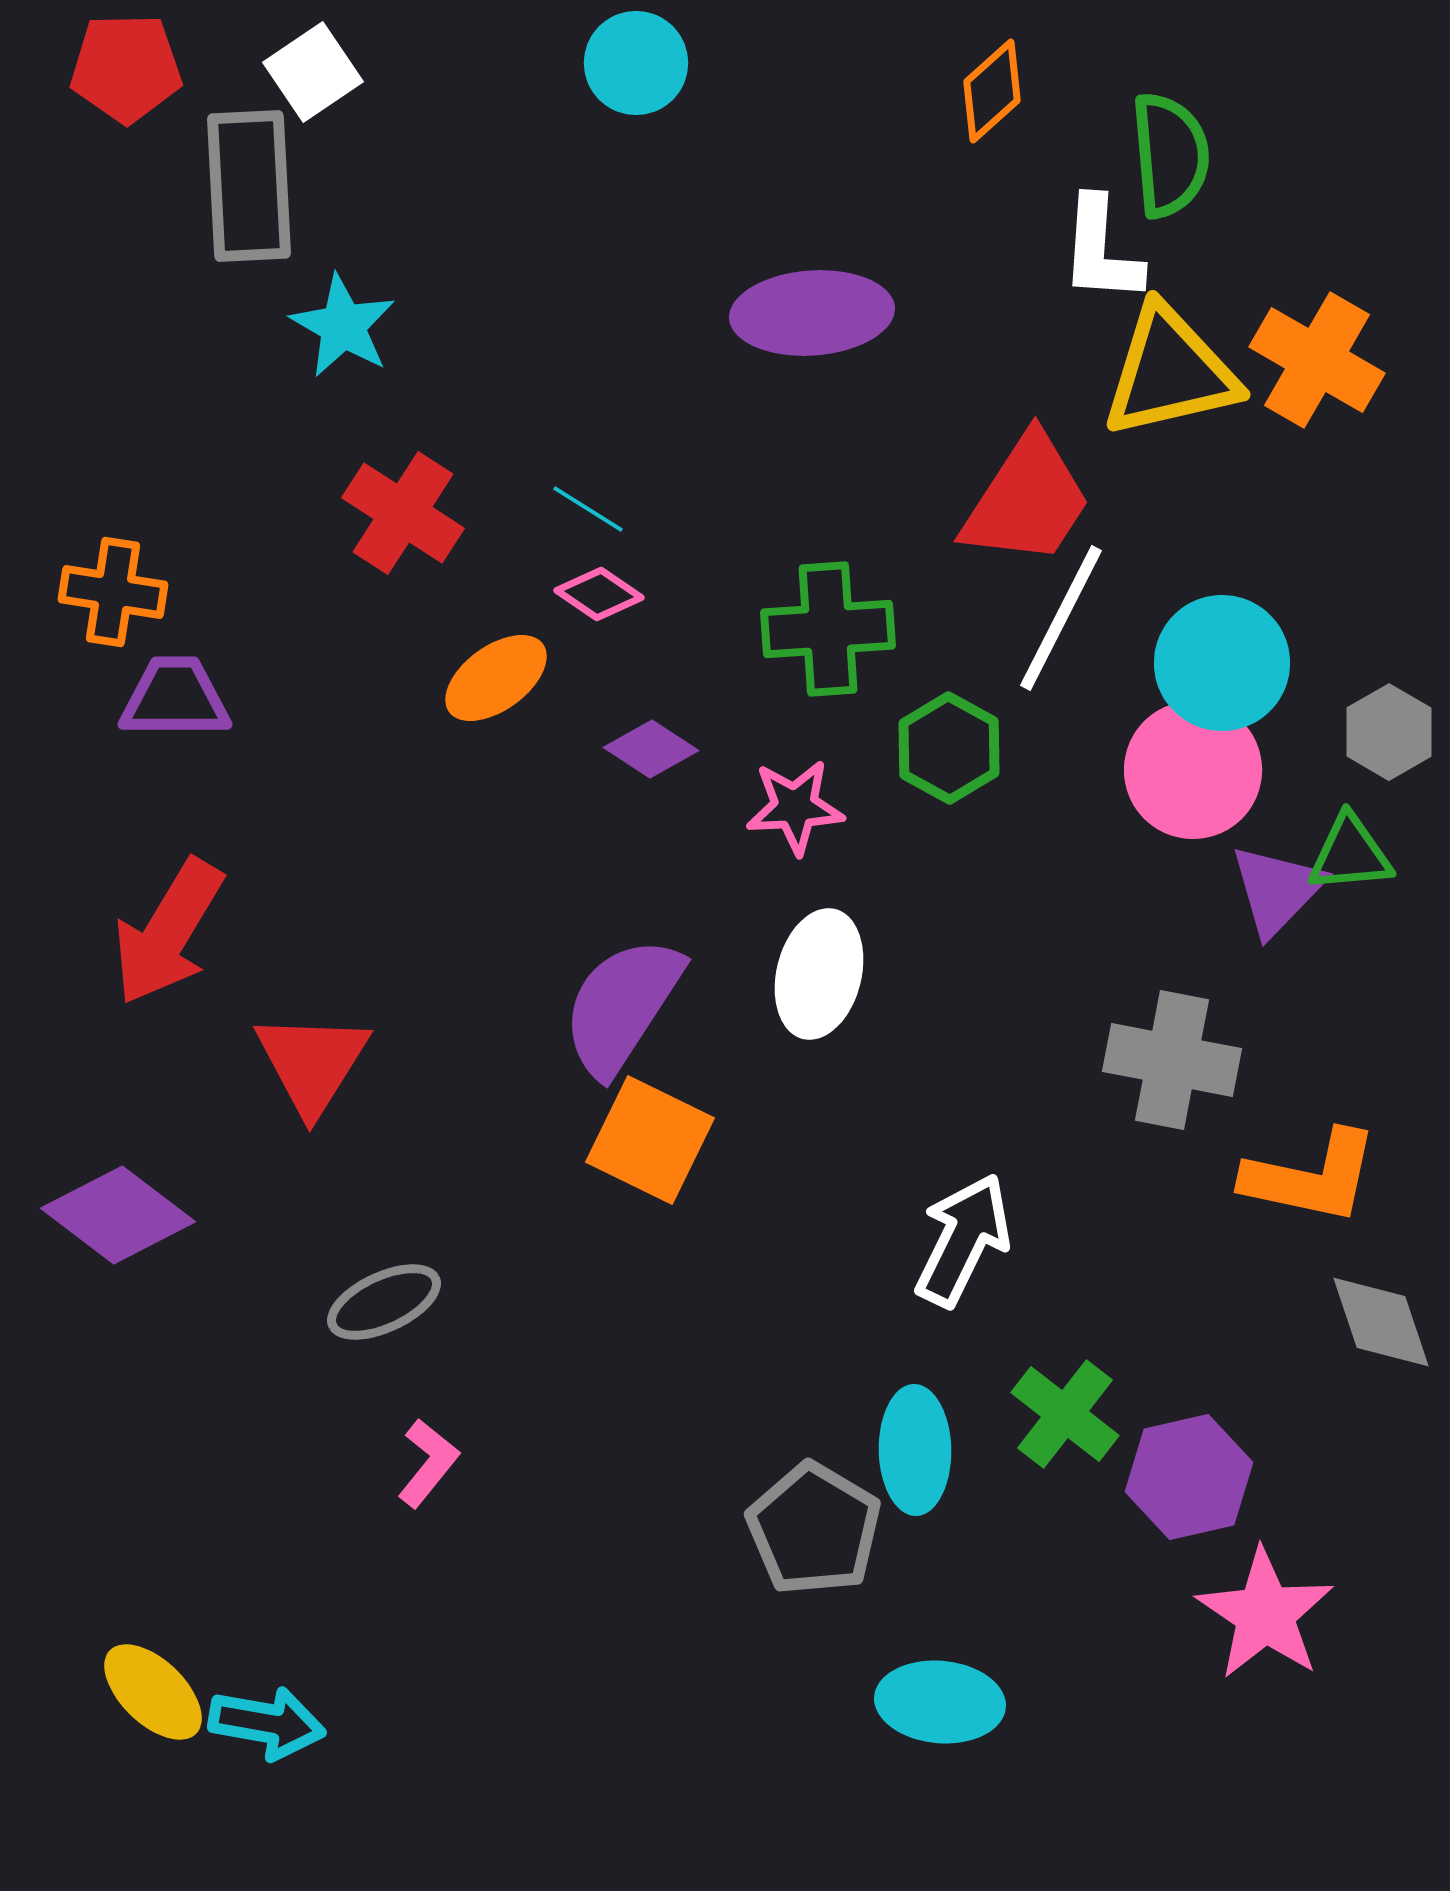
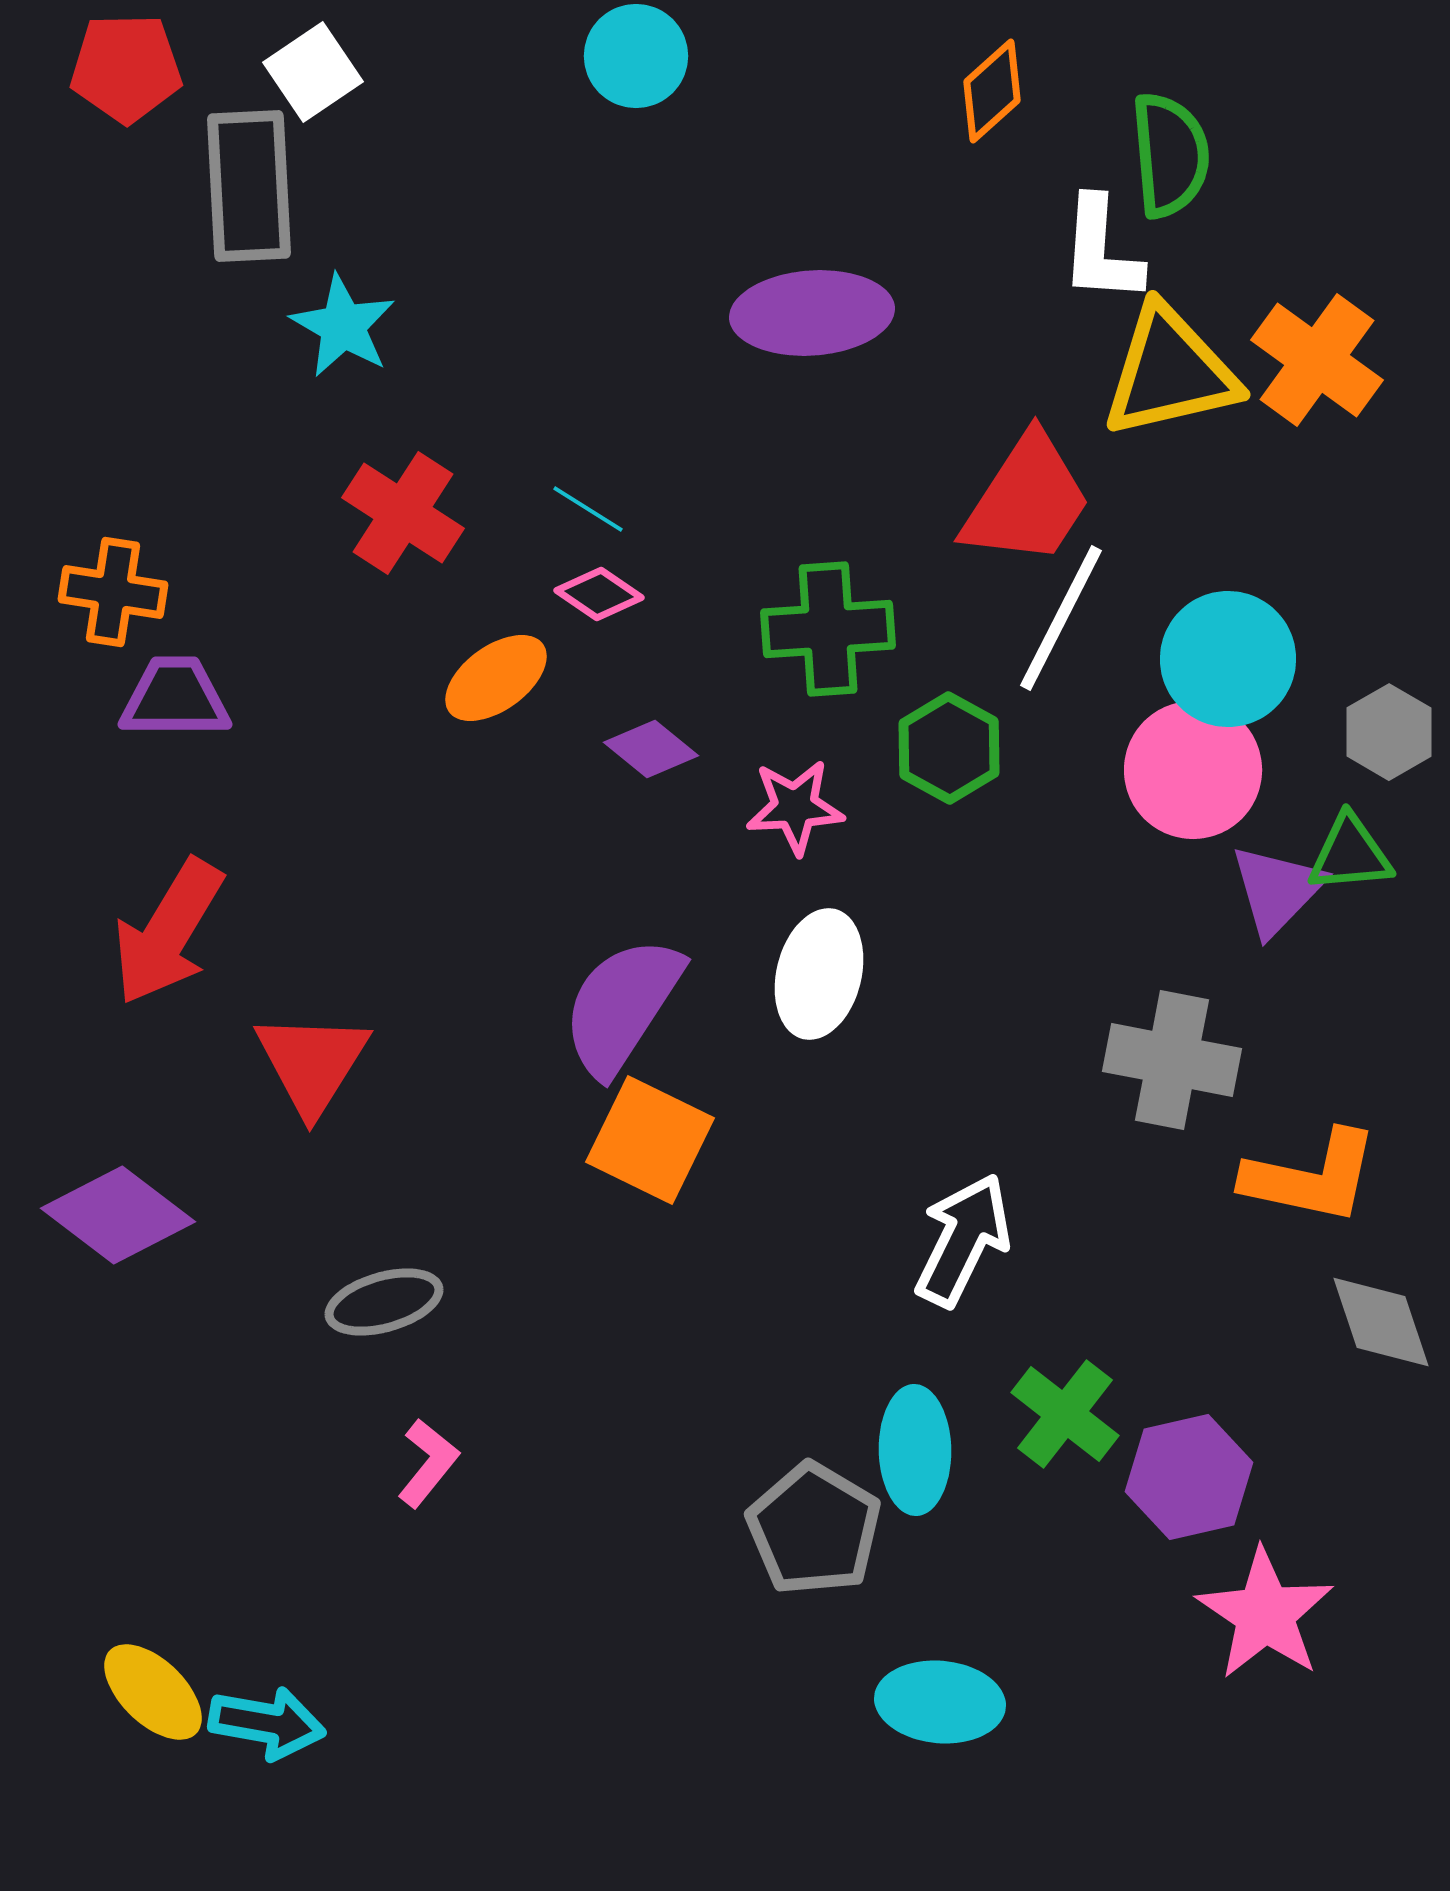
cyan circle at (636, 63): moved 7 px up
orange cross at (1317, 360): rotated 6 degrees clockwise
cyan circle at (1222, 663): moved 6 px right, 4 px up
purple diamond at (651, 749): rotated 6 degrees clockwise
gray ellipse at (384, 1302): rotated 9 degrees clockwise
